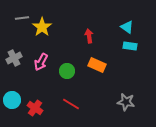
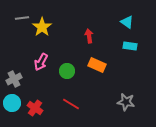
cyan triangle: moved 5 px up
gray cross: moved 21 px down
cyan circle: moved 3 px down
